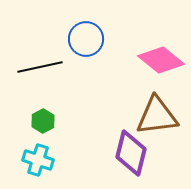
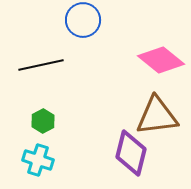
blue circle: moved 3 px left, 19 px up
black line: moved 1 px right, 2 px up
